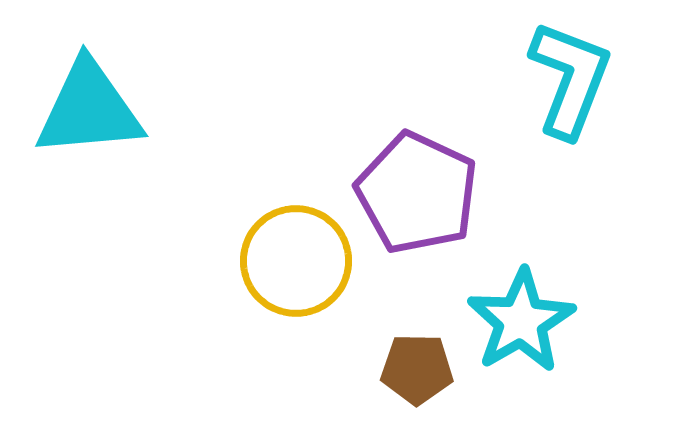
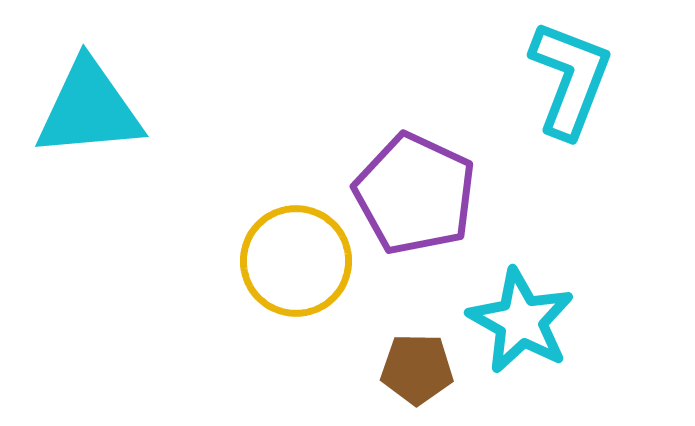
purple pentagon: moved 2 px left, 1 px down
cyan star: rotated 13 degrees counterclockwise
